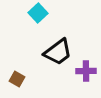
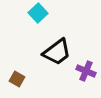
black trapezoid: moved 1 px left
purple cross: rotated 24 degrees clockwise
